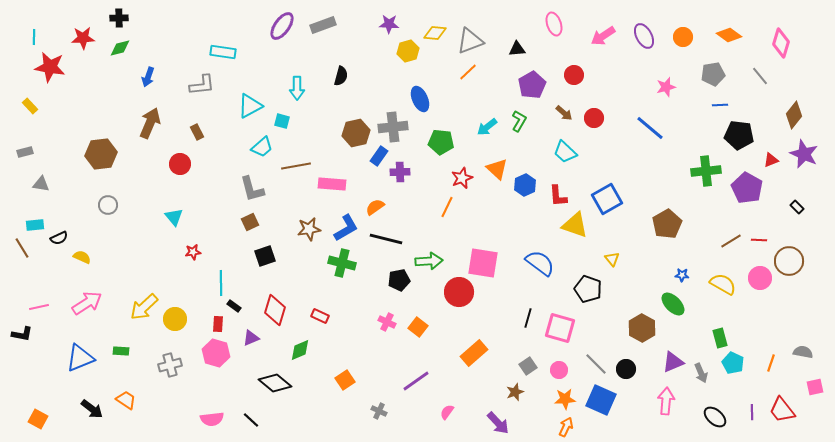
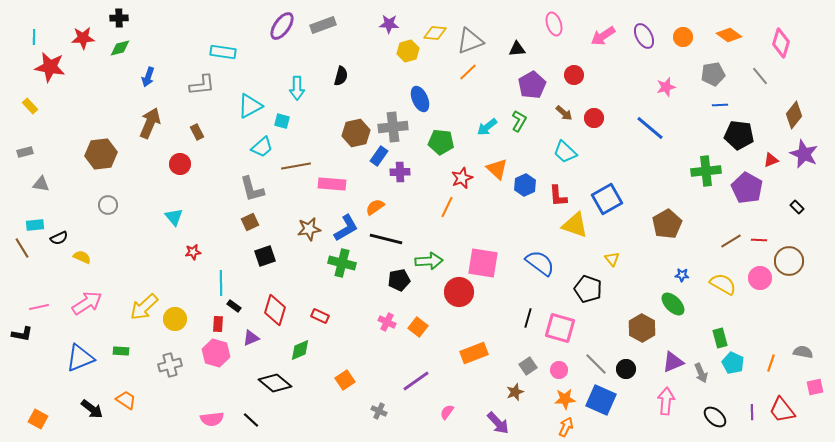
orange rectangle at (474, 353): rotated 20 degrees clockwise
